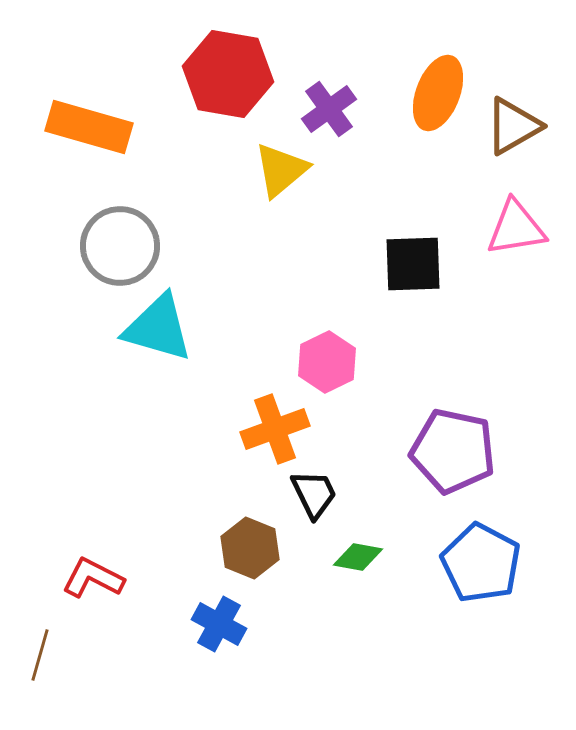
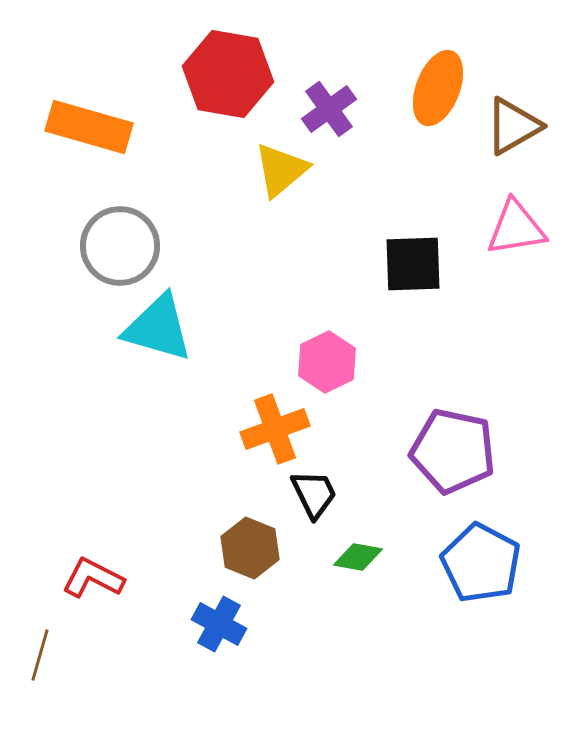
orange ellipse: moved 5 px up
